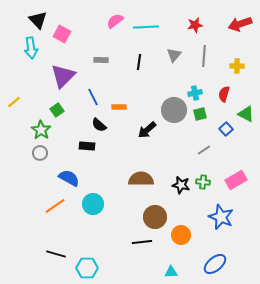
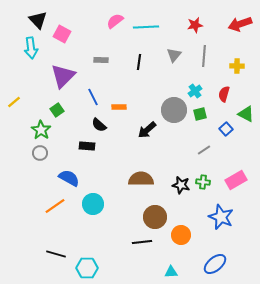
cyan cross at (195, 93): moved 2 px up; rotated 24 degrees counterclockwise
